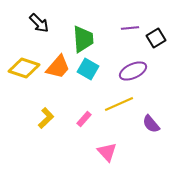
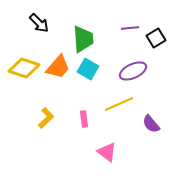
pink rectangle: rotated 49 degrees counterclockwise
pink triangle: rotated 10 degrees counterclockwise
